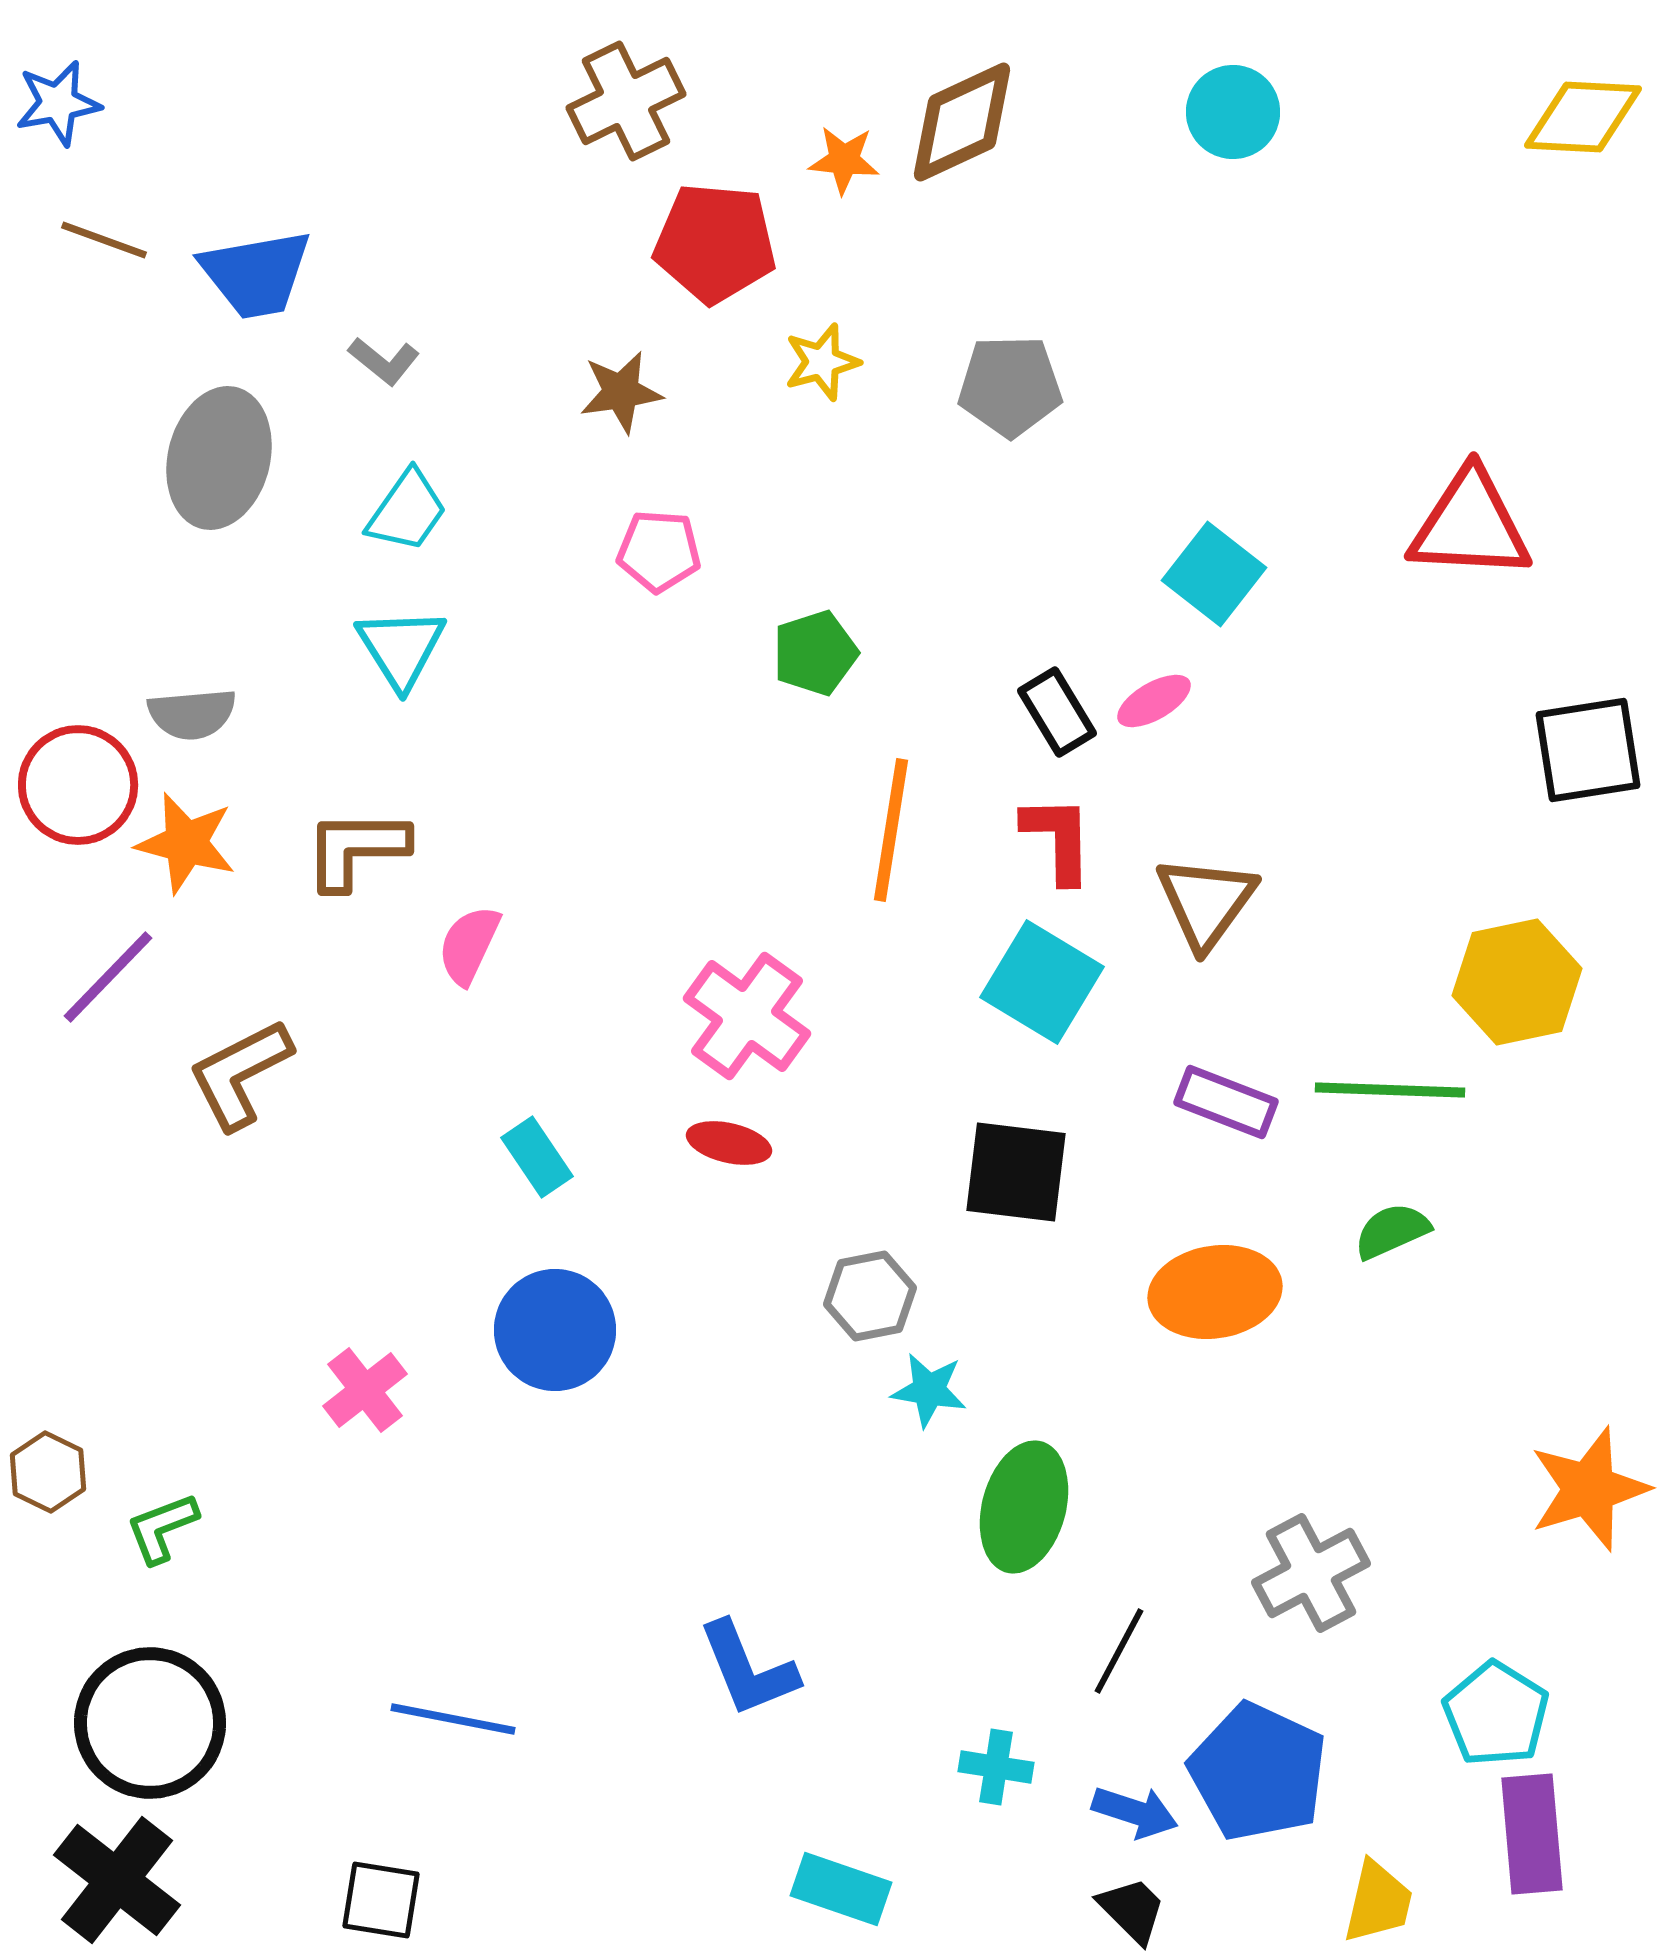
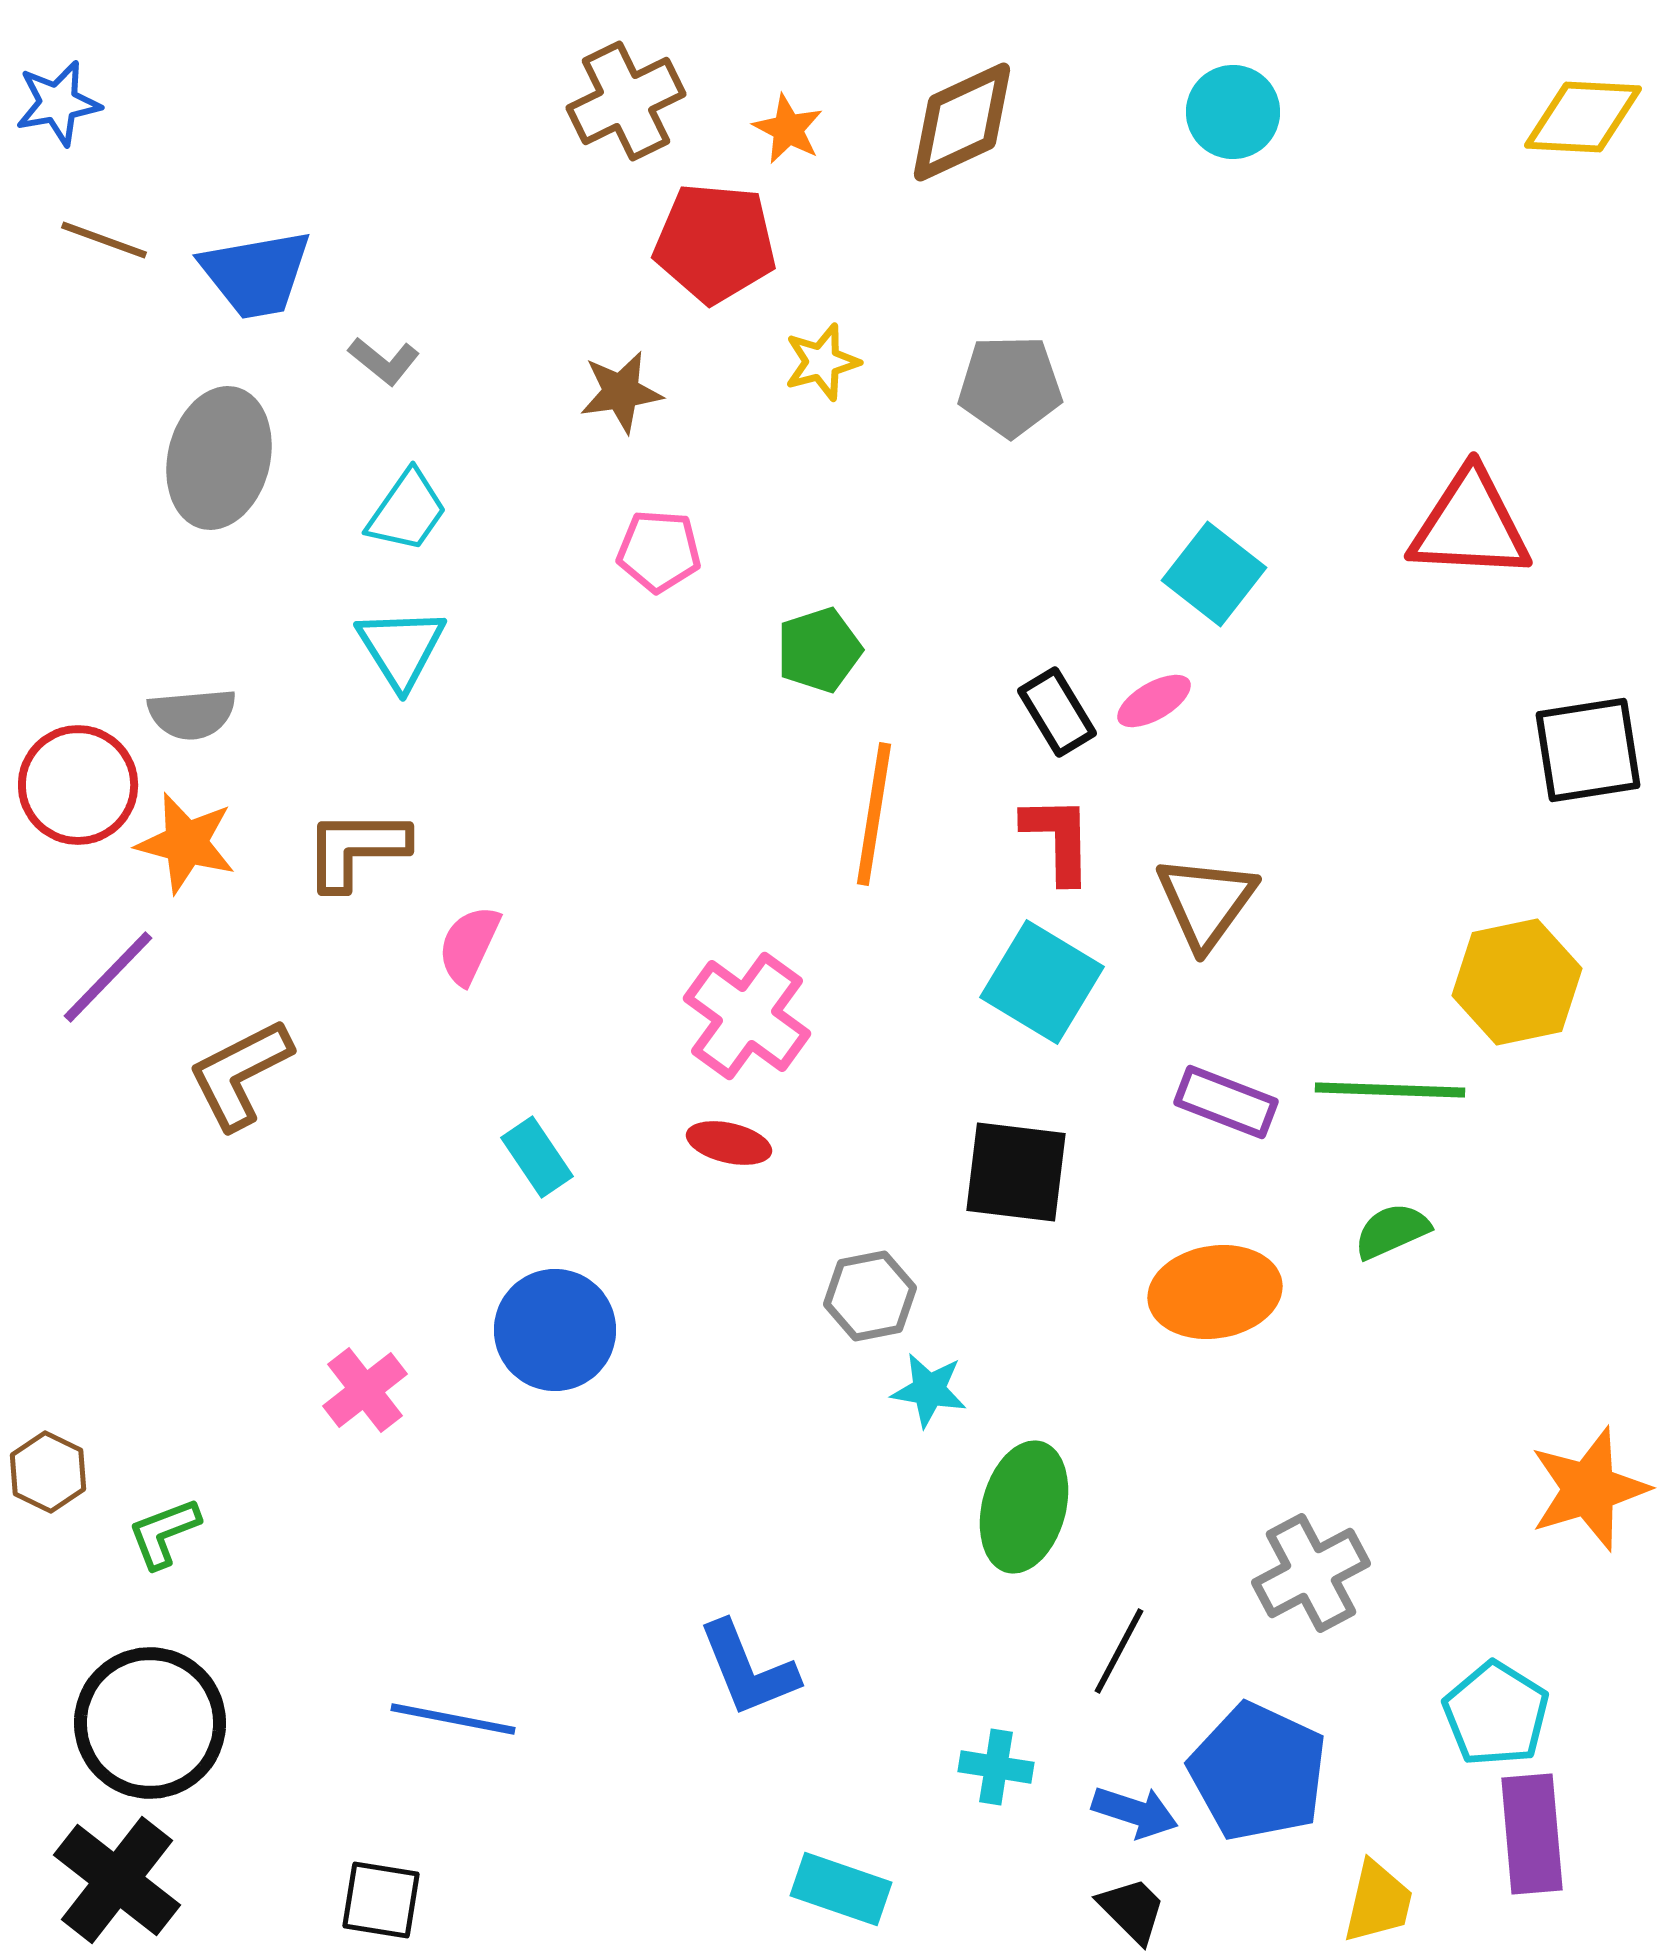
orange star at (844, 160): moved 56 px left, 31 px up; rotated 22 degrees clockwise
green pentagon at (815, 653): moved 4 px right, 3 px up
orange line at (891, 830): moved 17 px left, 16 px up
green L-shape at (162, 1528): moved 2 px right, 5 px down
